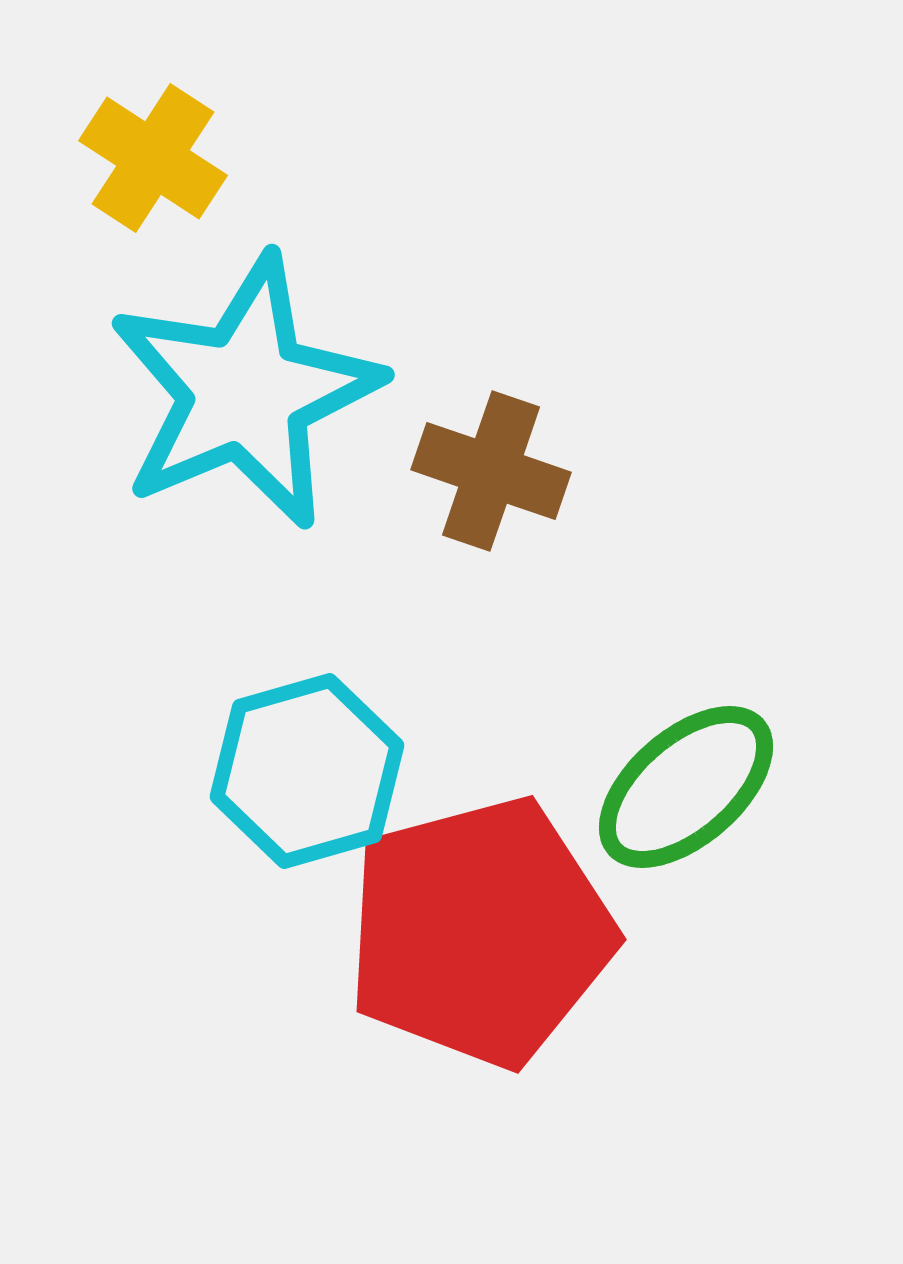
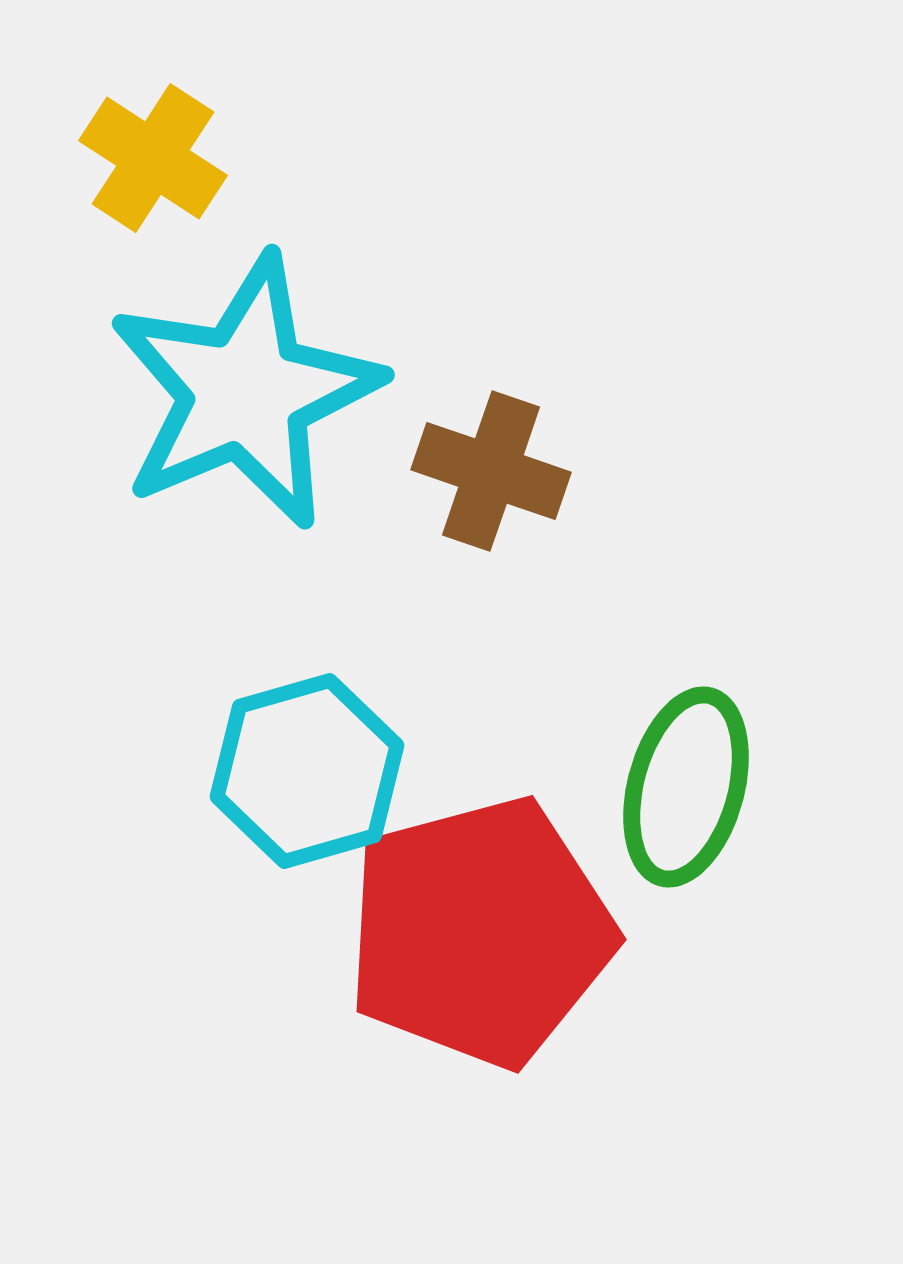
green ellipse: rotated 34 degrees counterclockwise
